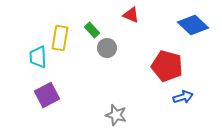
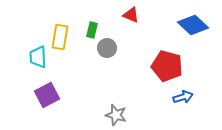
green rectangle: rotated 56 degrees clockwise
yellow rectangle: moved 1 px up
